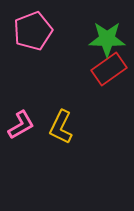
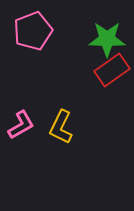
red rectangle: moved 3 px right, 1 px down
